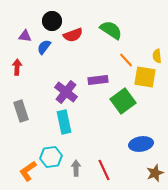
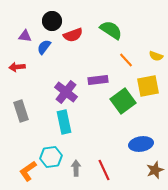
yellow semicircle: moved 1 px left; rotated 64 degrees counterclockwise
red arrow: rotated 98 degrees counterclockwise
yellow square: moved 3 px right, 9 px down; rotated 20 degrees counterclockwise
brown star: moved 3 px up
